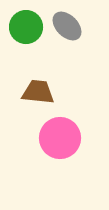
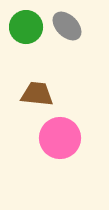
brown trapezoid: moved 1 px left, 2 px down
